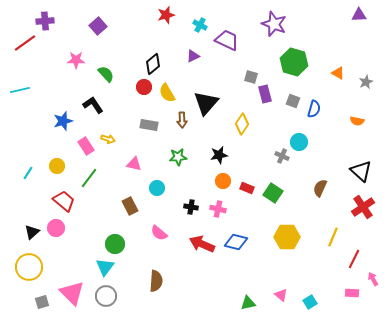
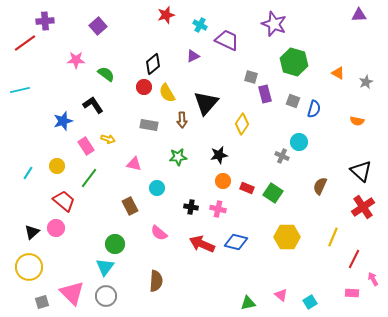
green semicircle at (106, 74): rotated 12 degrees counterclockwise
brown semicircle at (320, 188): moved 2 px up
